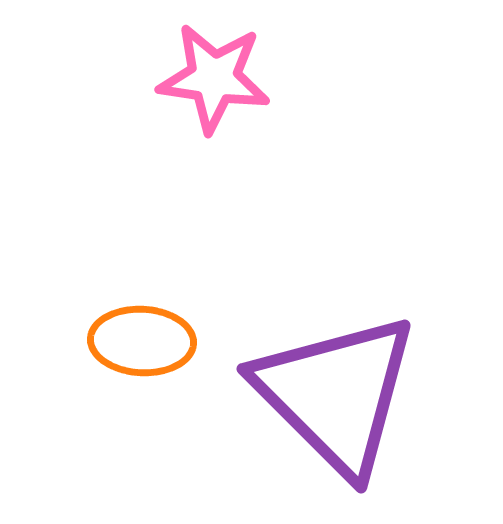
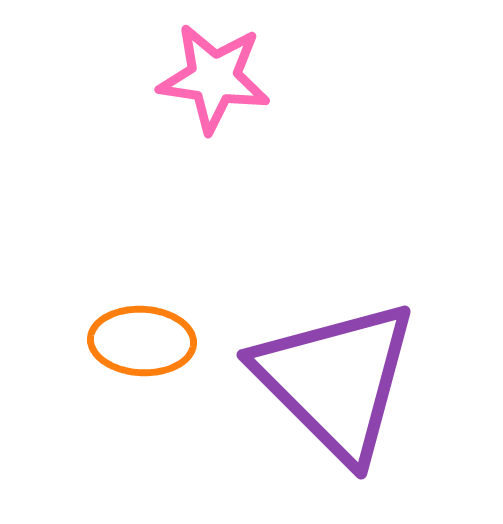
purple triangle: moved 14 px up
